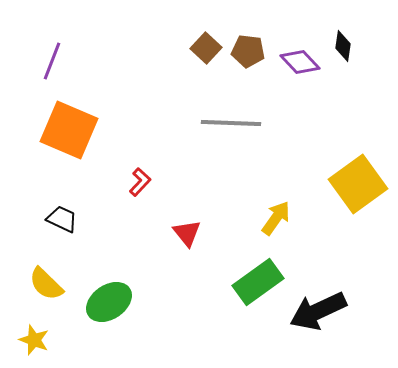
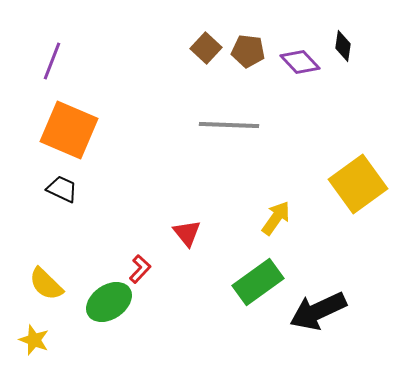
gray line: moved 2 px left, 2 px down
red L-shape: moved 87 px down
black trapezoid: moved 30 px up
